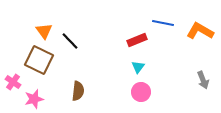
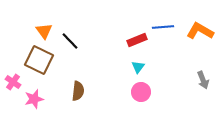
blue line: moved 4 px down; rotated 15 degrees counterclockwise
